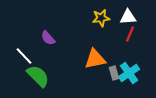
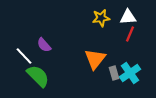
purple semicircle: moved 4 px left, 7 px down
orange triangle: rotated 40 degrees counterclockwise
cyan cross: moved 1 px right
